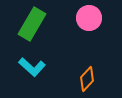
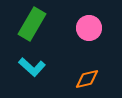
pink circle: moved 10 px down
orange diamond: rotated 35 degrees clockwise
